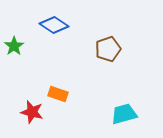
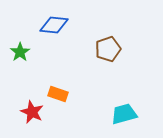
blue diamond: rotated 28 degrees counterclockwise
green star: moved 6 px right, 6 px down
red star: rotated 10 degrees clockwise
